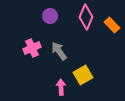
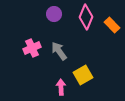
purple circle: moved 4 px right, 2 px up
